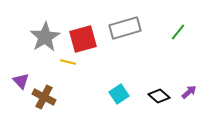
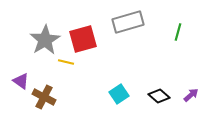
gray rectangle: moved 3 px right, 6 px up
green line: rotated 24 degrees counterclockwise
gray star: moved 3 px down
yellow line: moved 2 px left
purple triangle: rotated 12 degrees counterclockwise
purple arrow: moved 2 px right, 3 px down
